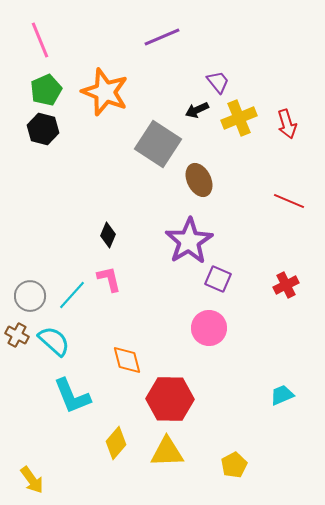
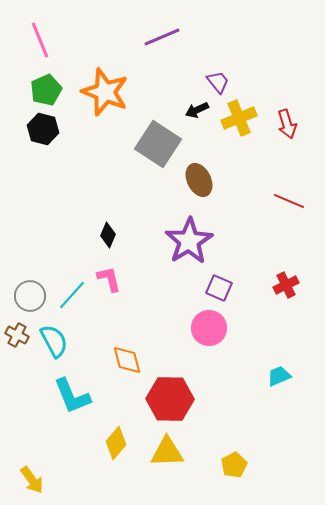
purple square: moved 1 px right, 9 px down
cyan semicircle: rotated 20 degrees clockwise
cyan trapezoid: moved 3 px left, 19 px up
